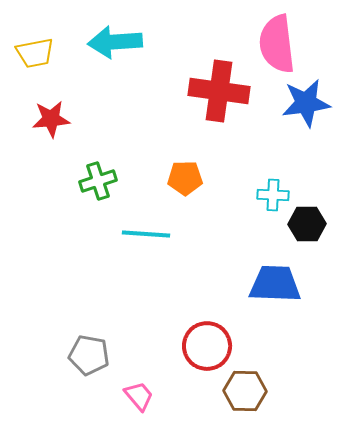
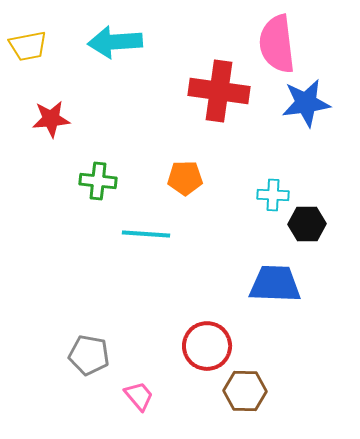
yellow trapezoid: moved 7 px left, 7 px up
green cross: rotated 24 degrees clockwise
